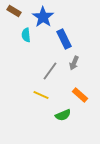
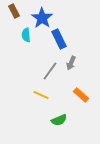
brown rectangle: rotated 32 degrees clockwise
blue star: moved 1 px left, 1 px down
blue rectangle: moved 5 px left
gray arrow: moved 3 px left
orange rectangle: moved 1 px right
green semicircle: moved 4 px left, 5 px down
